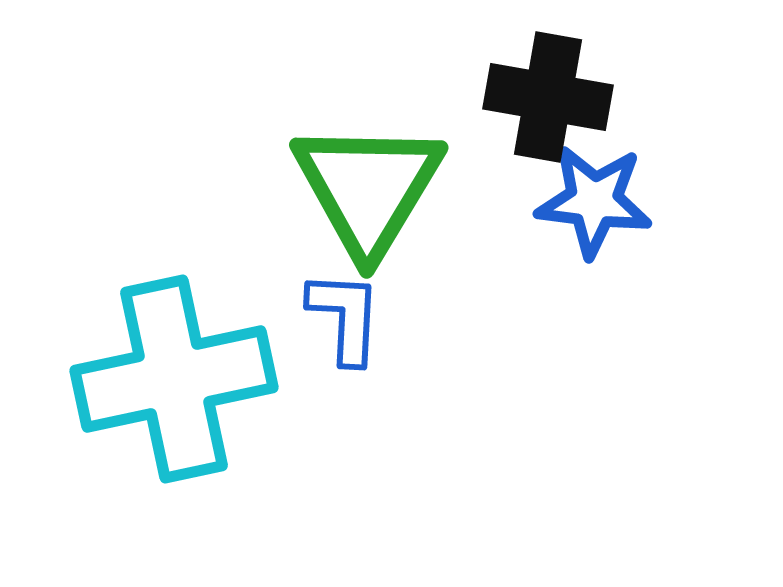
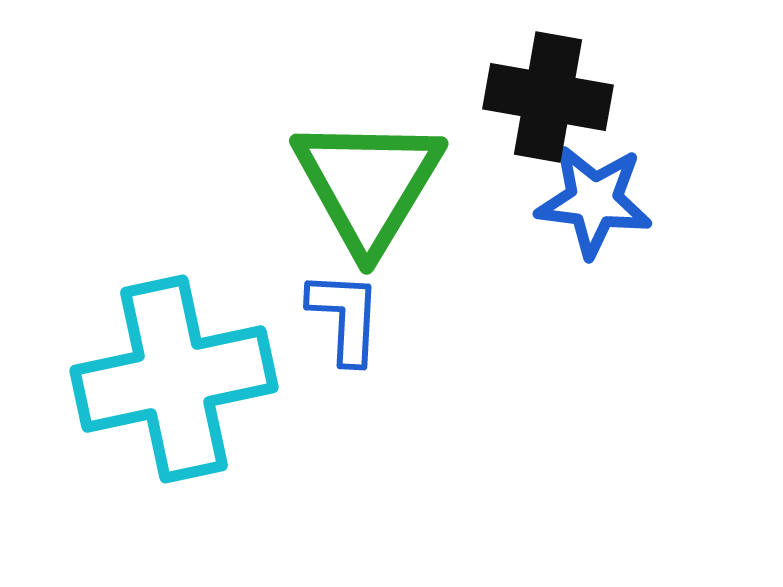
green triangle: moved 4 px up
